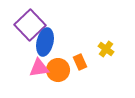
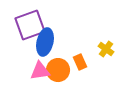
purple square: rotated 24 degrees clockwise
pink triangle: moved 1 px right, 3 px down
